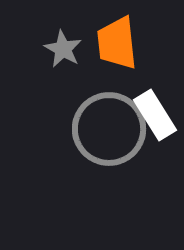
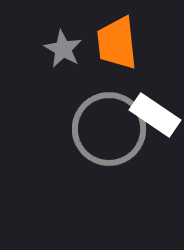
white rectangle: rotated 24 degrees counterclockwise
